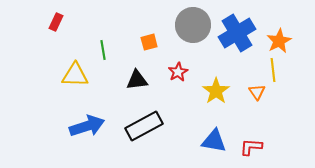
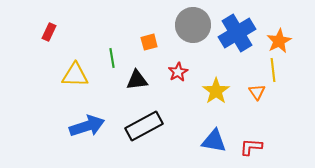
red rectangle: moved 7 px left, 10 px down
green line: moved 9 px right, 8 px down
